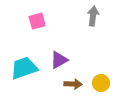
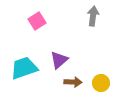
pink square: rotated 18 degrees counterclockwise
purple triangle: rotated 12 degrees counterclockwise
brown arrow: moved 2 px up
